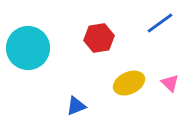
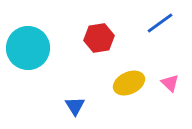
blue triangle: moved 1 px left; rotated 40 degrees counterclockwise
